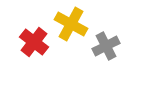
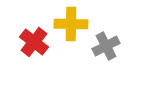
yellow cross: rotated 28 degrees counterclockwise
